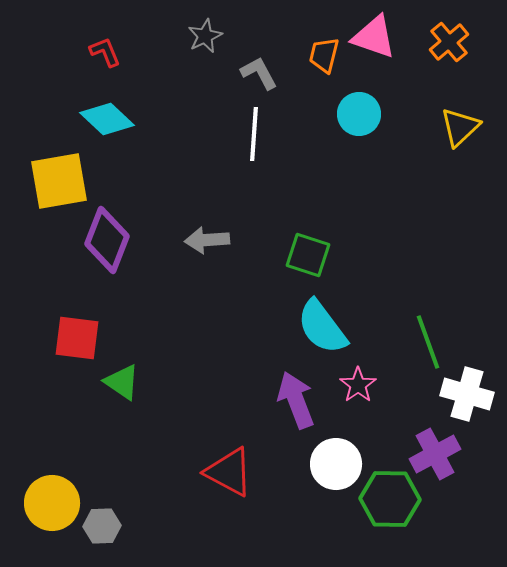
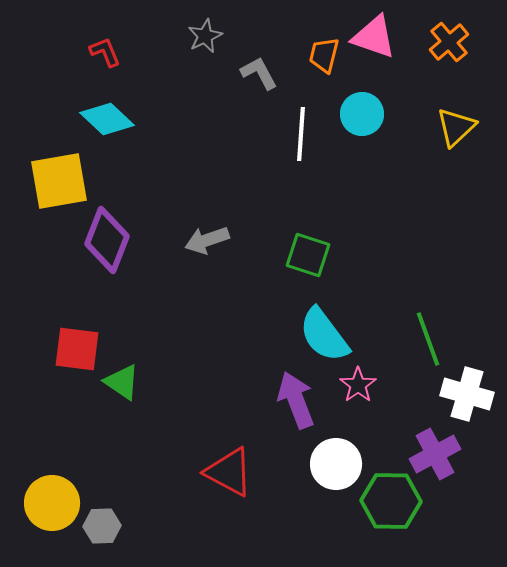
cyan circle: moved 3 px right
yellow triangle: moved 4 px left
white line: moved 47 px right
gray arrow: rotated 15 degrees counterclockwise
cyan semicircle: moved 2 px right, 8 px down
red square: moved 11 px down
green line: moved 3 px up
green hexagon: moved 1 px right, 2 px down
